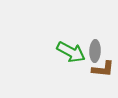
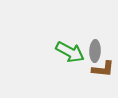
green arrow: moved 1 px left
